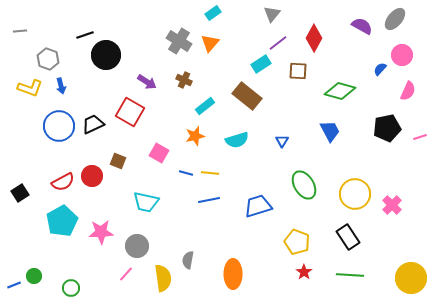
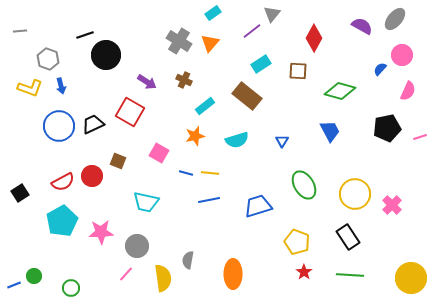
purple line at (278, 43): moved 26 px left, 12 px up
